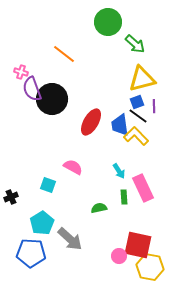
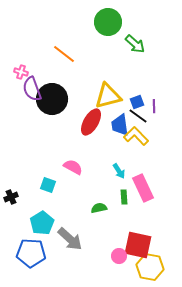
yellow triangle: moved 34 px left, 17 px down
